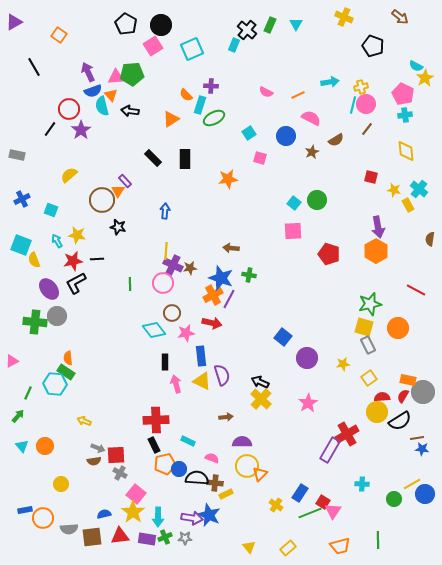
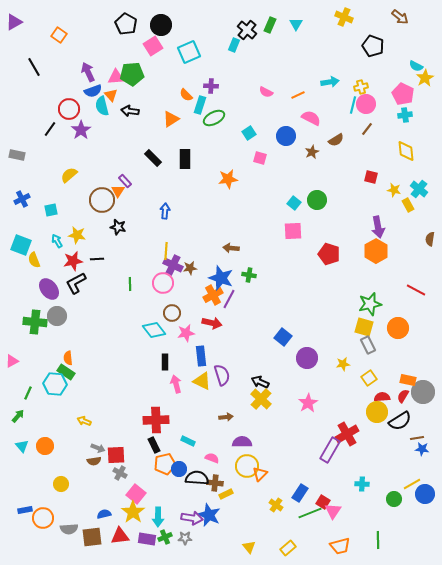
cyan square at (192, 49): moved 3 px left, 3 px down
cyan square at (51, 210): rotated 32 degrees counterclockwise
